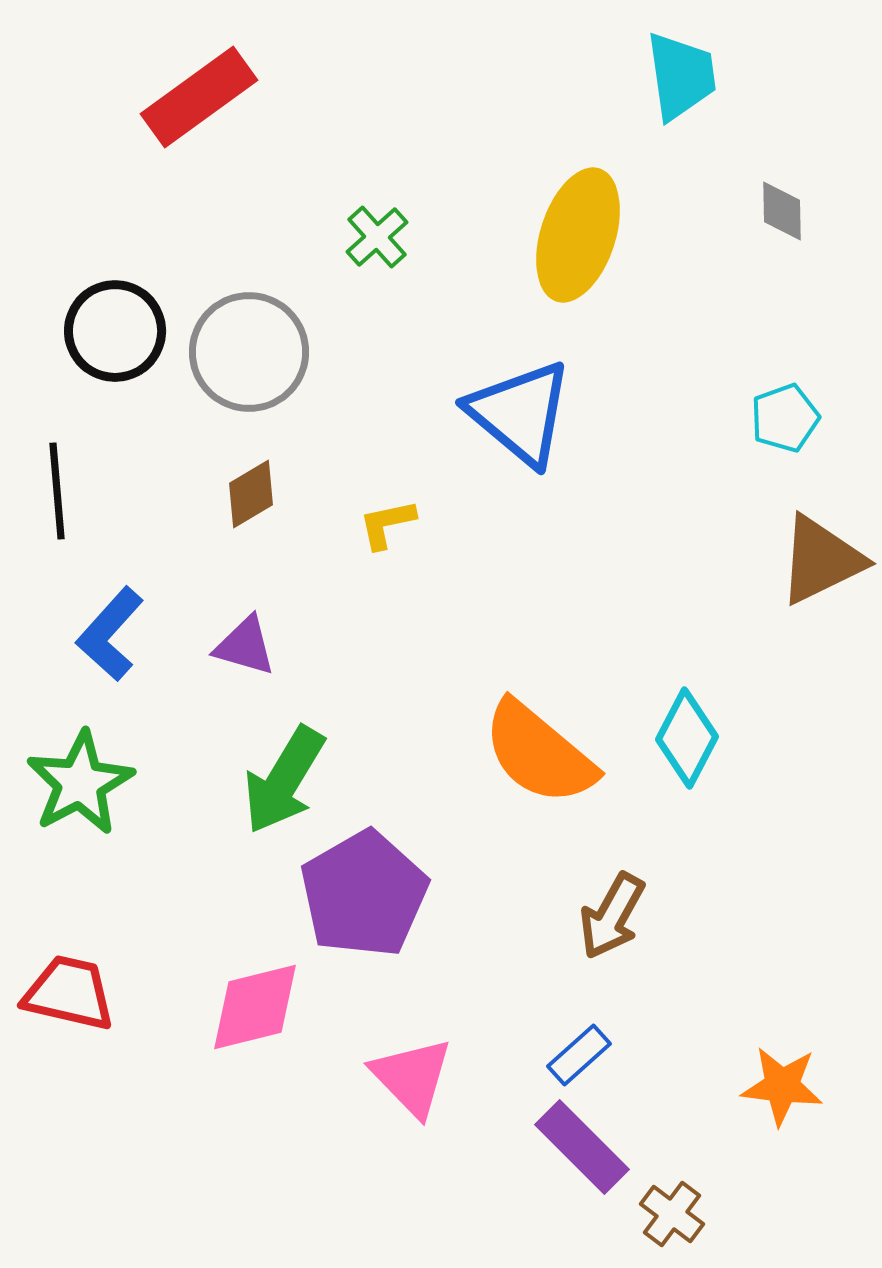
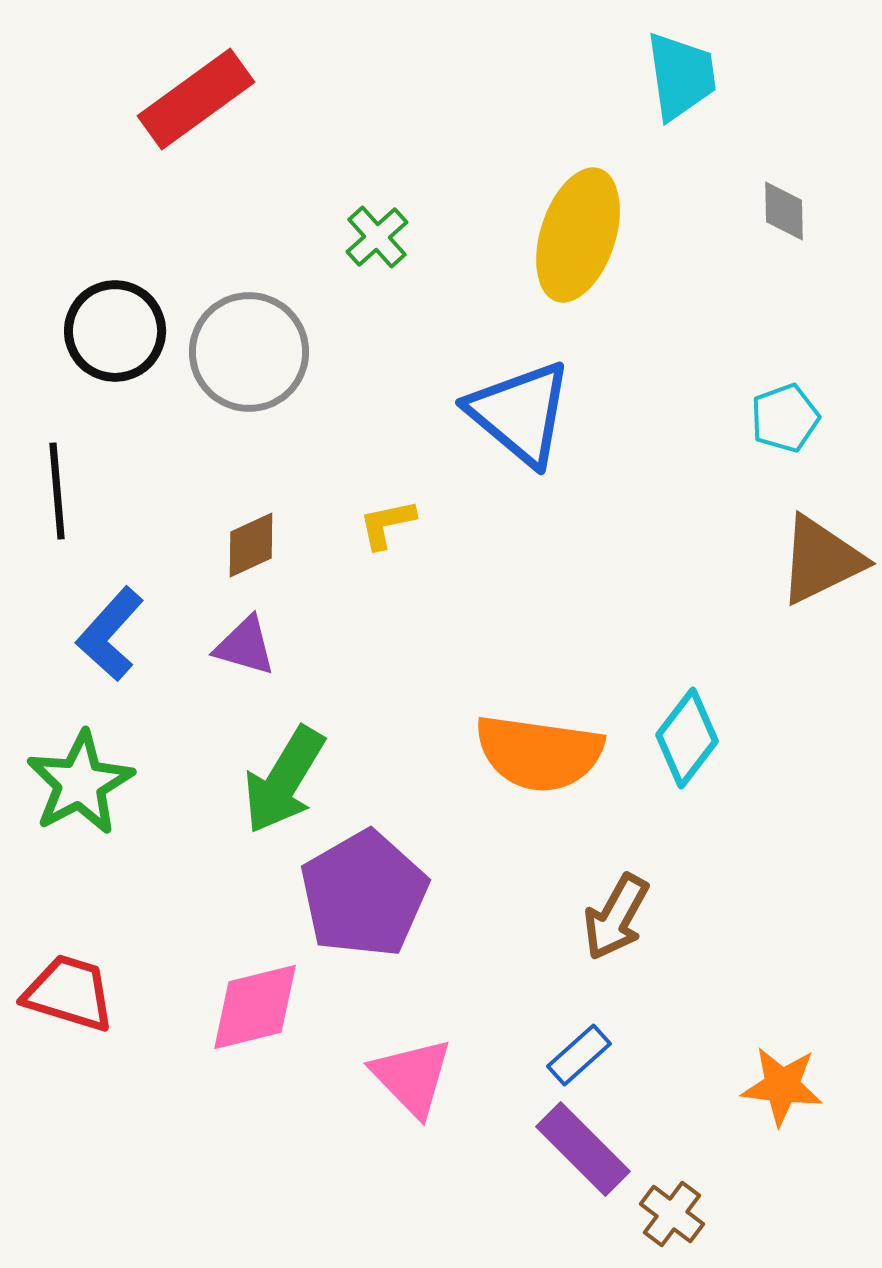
red rectangle: moved 3 px left, 2 px down
gray diamond: moved 2 px right
brown diamond: moved 51 px down; rotated 6 degrees clockwise
cyan diamond: rotated 10 degrees clockwise
orange semicircle: rotated 32 degrees counterclockwise
brown arrow: moved 4 px right, 1 px down
red trapezoid: rotated 4 degrees clockwise
purple rectangle: moved 1 px right, 2 px down
